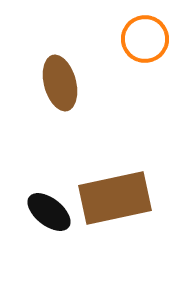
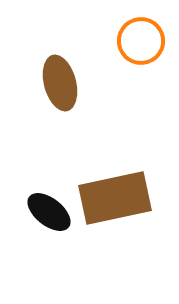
orange circle: moved 4 px left, 2 px down
